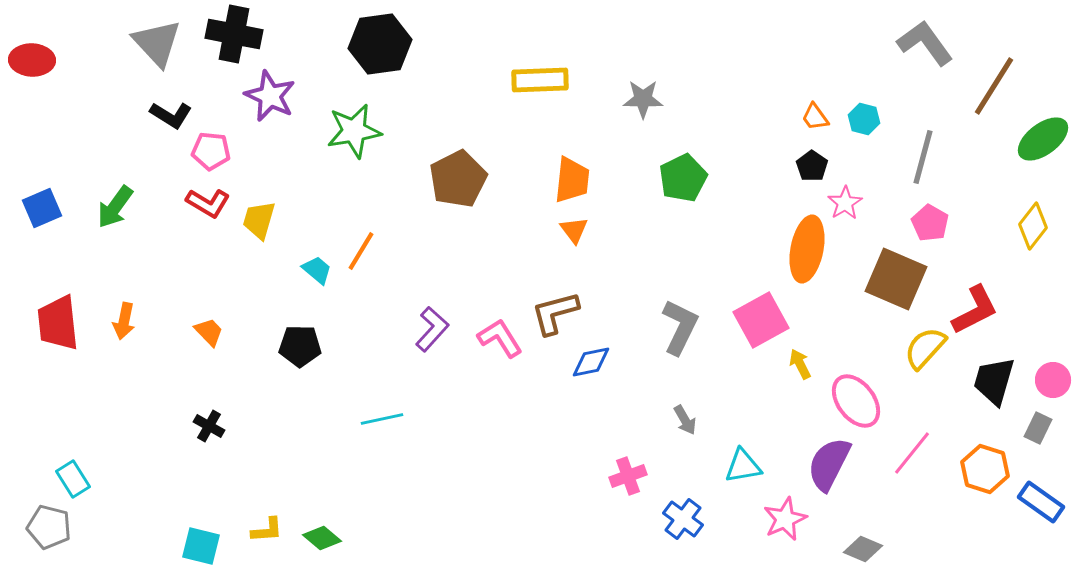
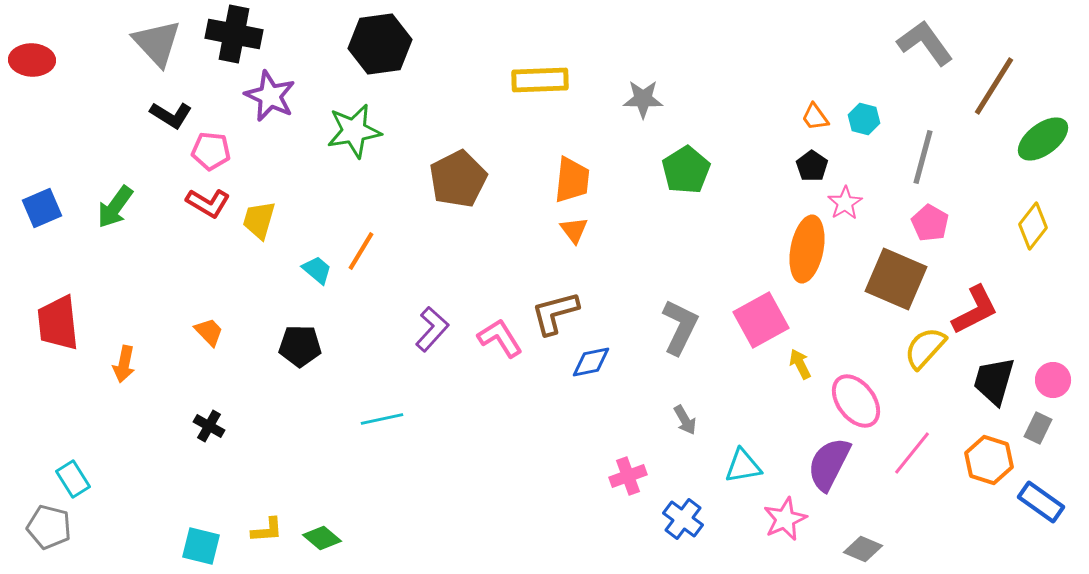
green pentagon at (683, 178): moved 3 px right, 8 px up; rotated 6 degrees counterclockwise
orange arrow at (124, 321): moved 43 px down
orange hexagon at (985, 469): moved 4 px right, 9 px up
